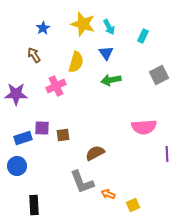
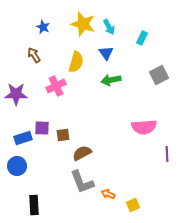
blue star: moved 1 px up; rotated 16 degrees counterclockwise
cyan rectangle: moved 1 px left, 2 px down
brown semicircle: moved 13 px left
